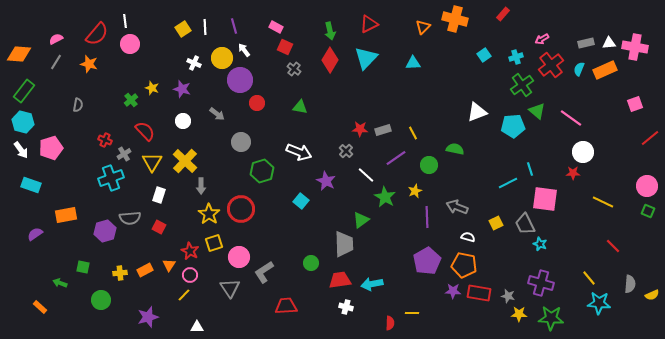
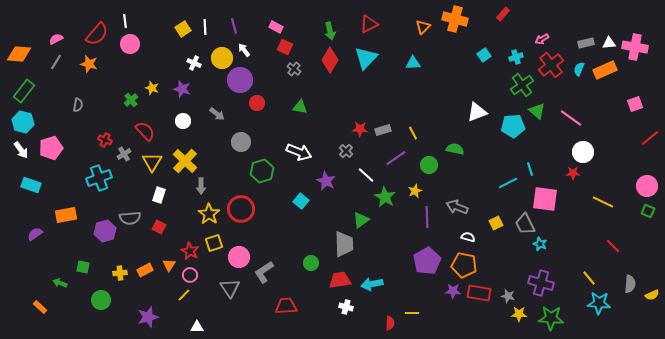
cyan cross at (111, 178): moved 12 px left
